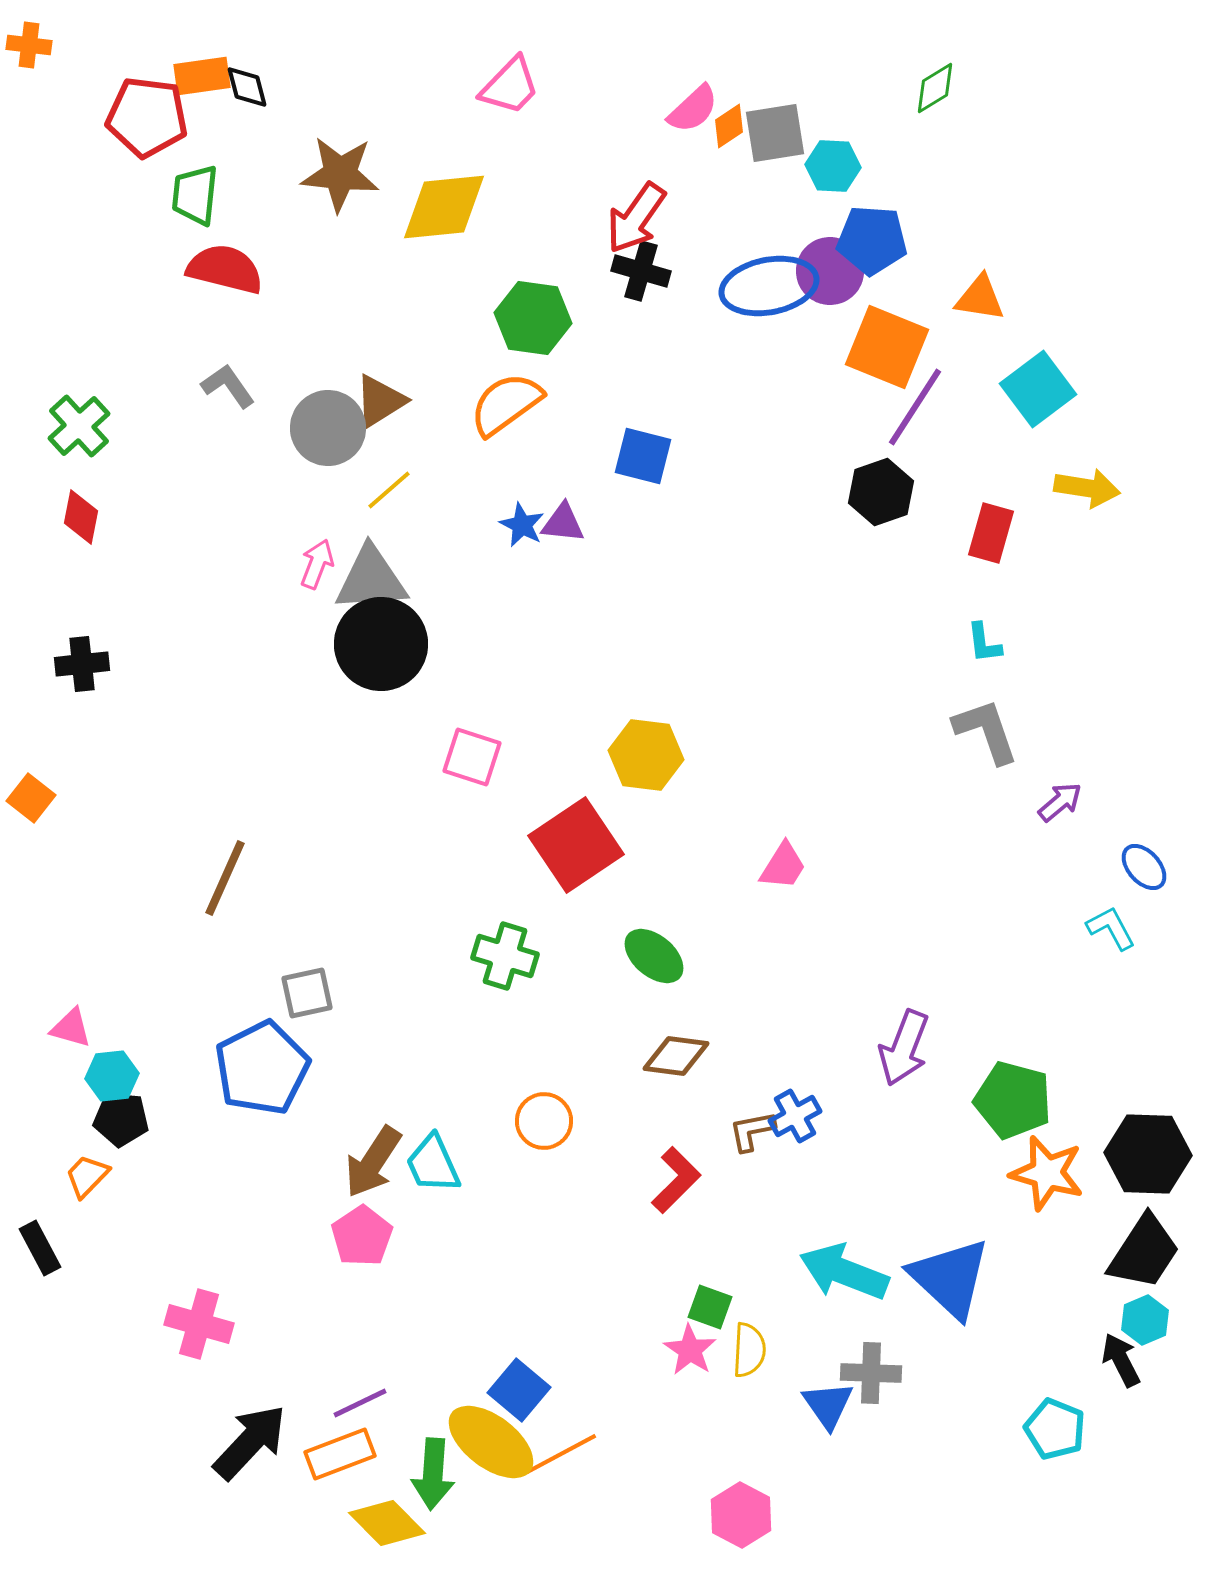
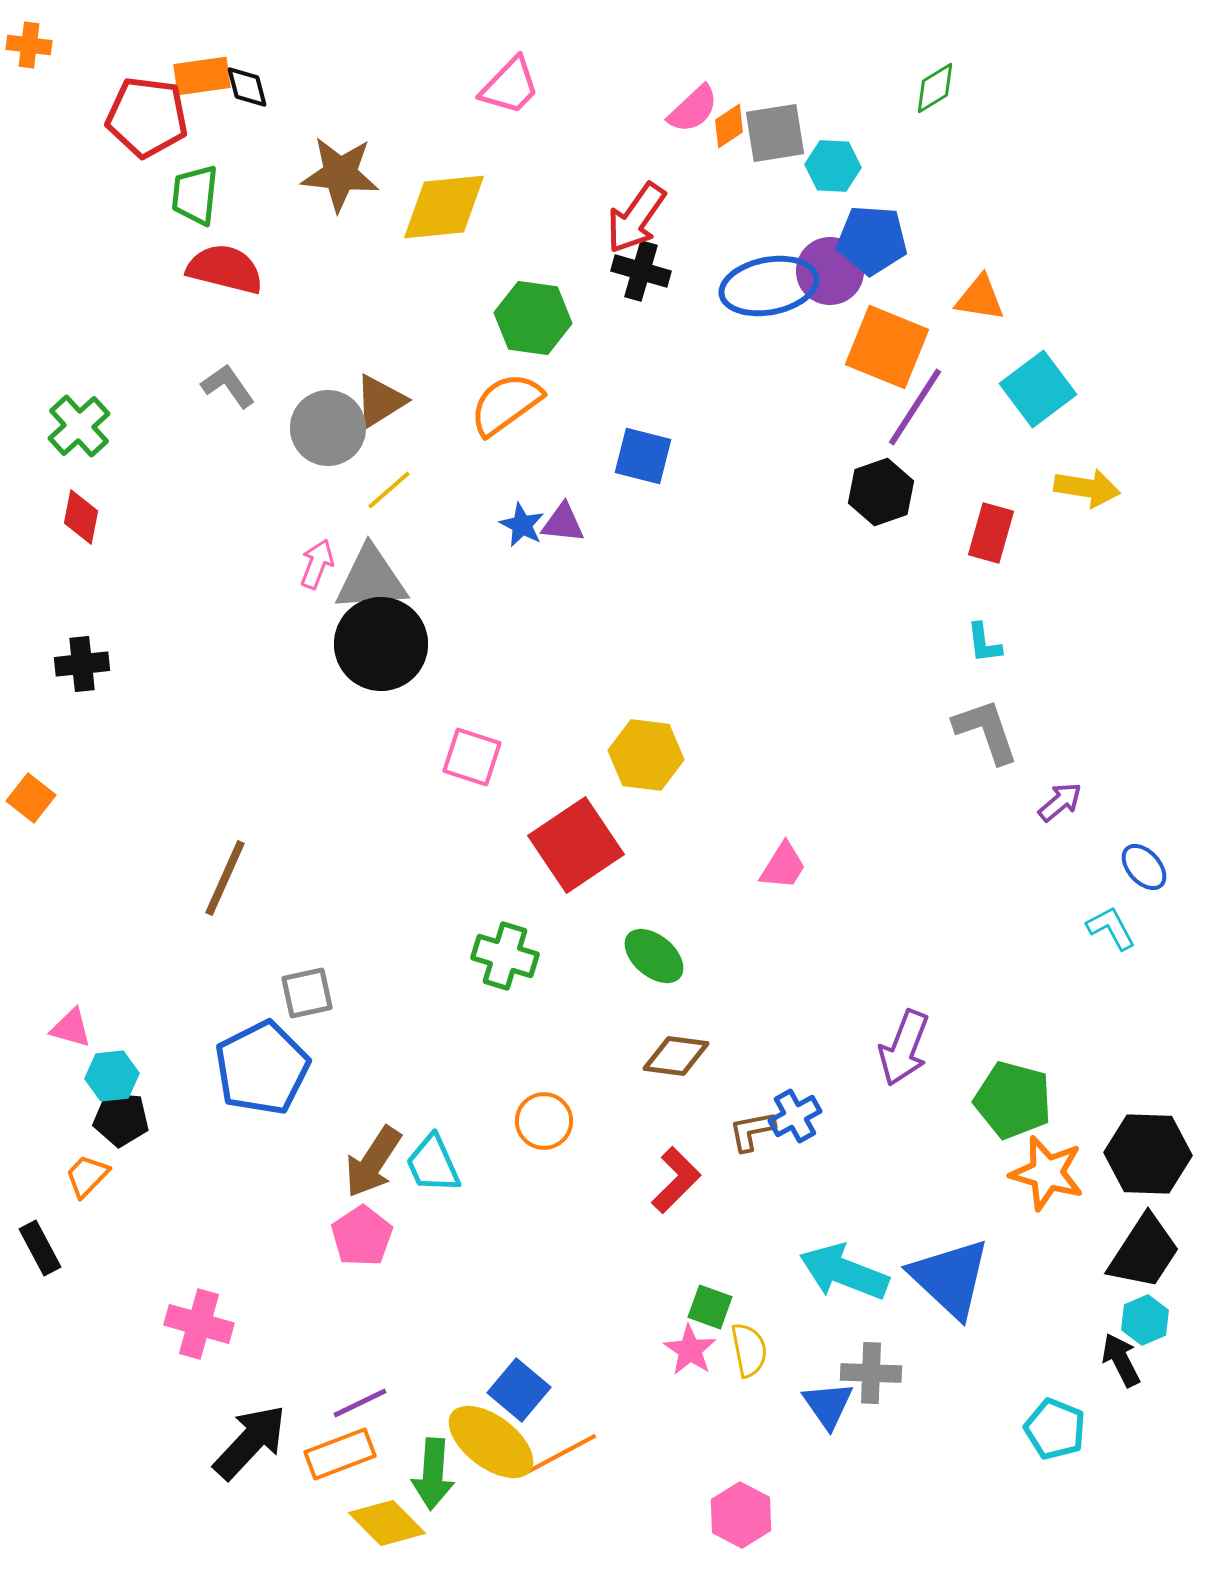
yellow semicircle at (749, 1350): rotated 14 degrees counterclockwise
